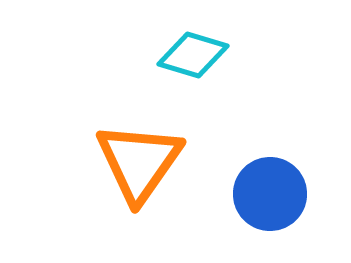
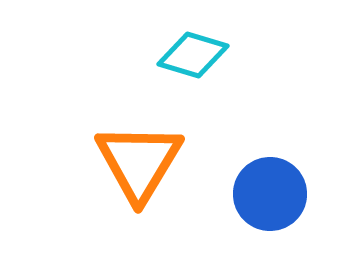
orange triangle: rotated 4 degrees counterclockwise
